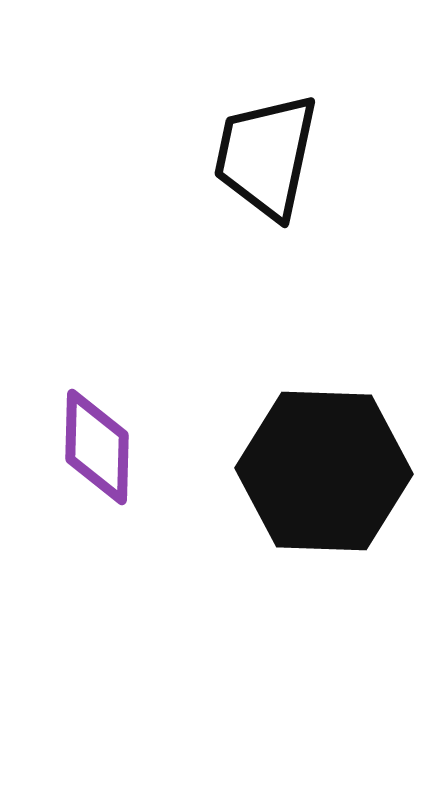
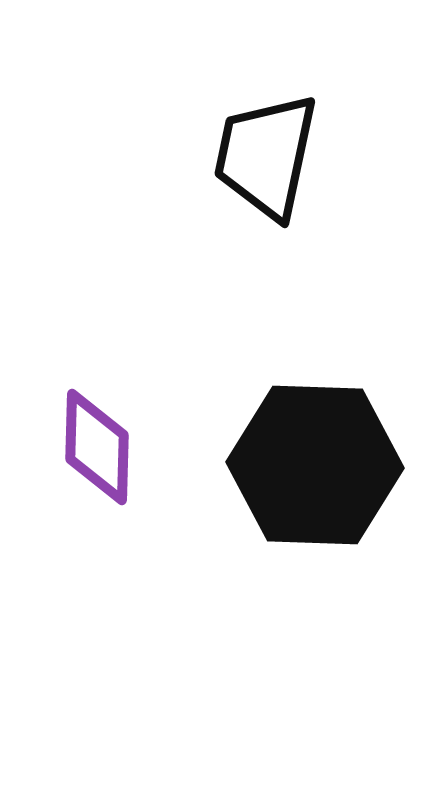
black hexagon: moved 9 px left, 6 px up
